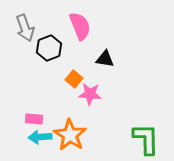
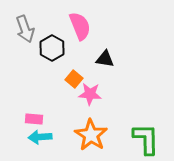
gray arrow: moved 1 px down
black hexagon: moved 3 px right; rotated 10 degrees counterclockwise
orange star: moved 21 px right
